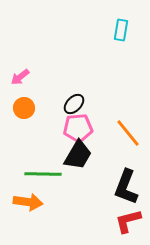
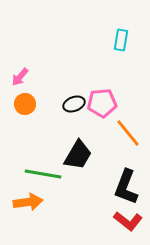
cyan rectangle: moved 10 px down
pink arrow: rotated 12 degrees counterclockwise
black ellipse: rotated 25 degrees clockwise
orange circle: moved 1 px right, 4 px up
pink pentagon: moved 24 px right, 25 px up
green line: rotated 9 degrees clockwise
orange arrow: rotated 16 degrees counterclockwise
red L-shape: rotated 128 degrees counterclockwise
